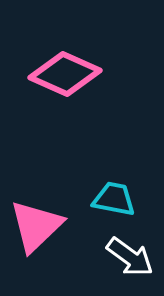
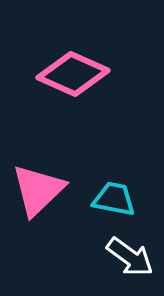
pink diamond: moved 8 px right
pink triangle: moved 2 px right, 36 px up
